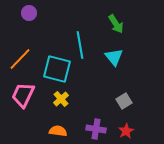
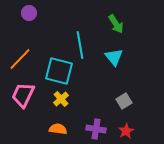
cyan square: moved 2 px right, 2 px down
orange semicircle: moved 2 px up
